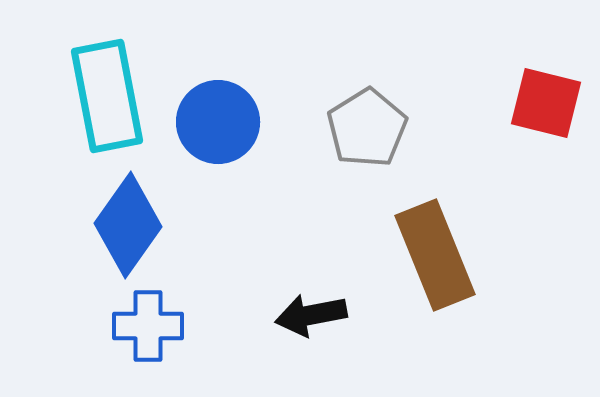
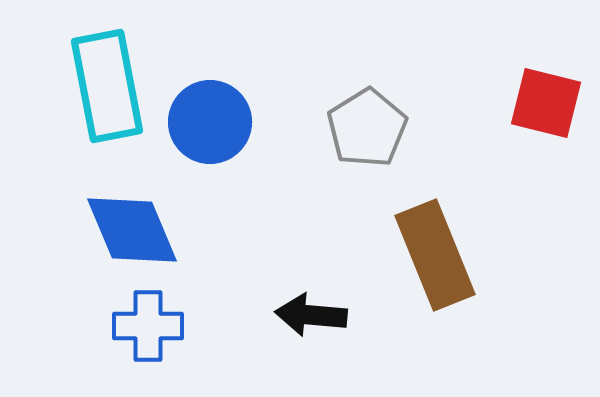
cyan rectangle: moved 10 px up
blue circle: moved 8 px left
blue diamond: moved 4 px right, 5 px down; rotated 58 degrees counterclockwise
black arrow: rotated 16 degrees clockwise
